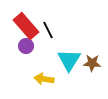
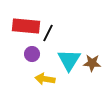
red rectangle: rotated 44 degrees counterclockwise
black line: moved 3 px down; rotated 54 degrees clockwise
purple circle: moved 6 px right, 8 px down
yellow arrow: moved 1 px right
